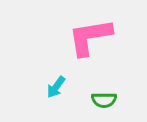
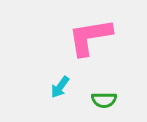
cyan arrow: moved 4 px right
